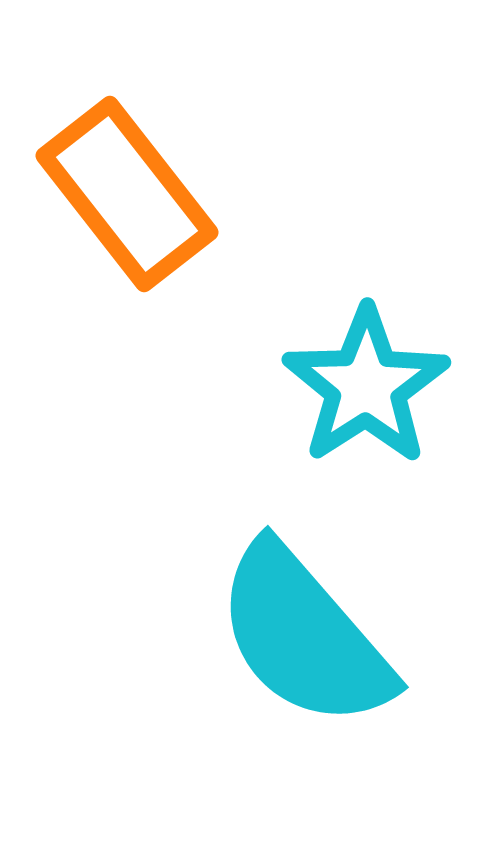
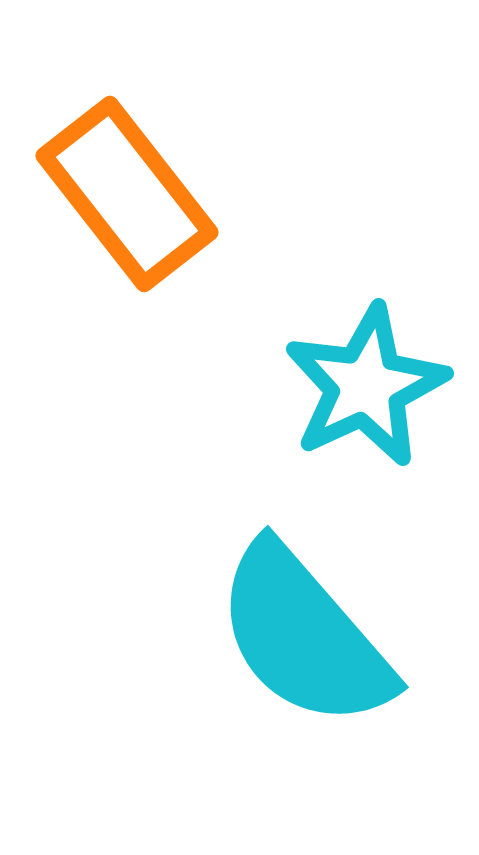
cyan star: rotated 8 degrees clockwise
